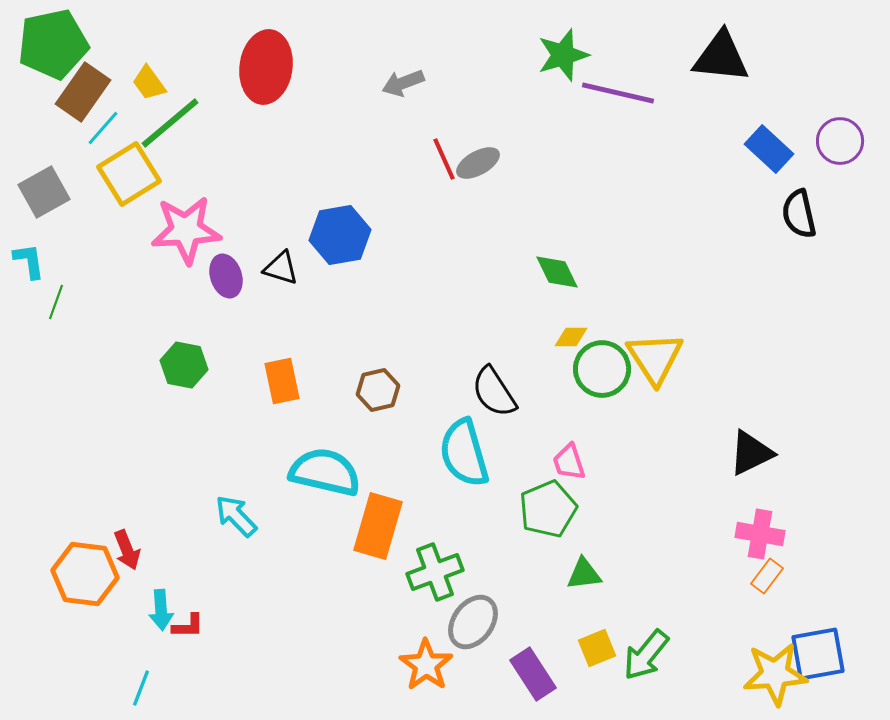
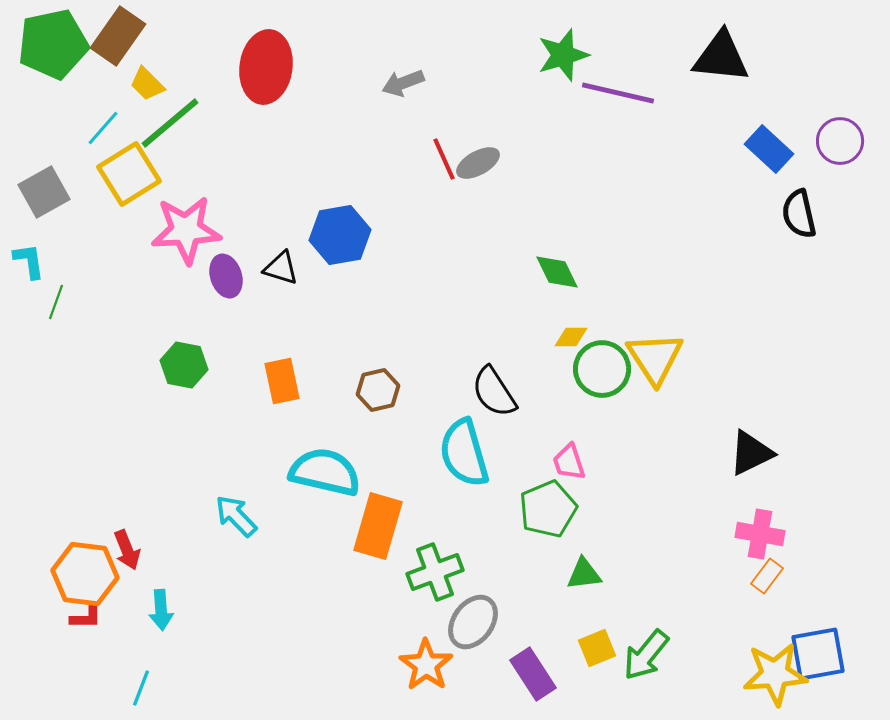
yellow trapezoid at (149, 83): moved 2 px left, 1 px down; rotated 9 degrees counterclockwise
brown rectangle at (83, 92): moved 35 px right, 56 px up
red L-shape at (188, 626): moved 102 px left, 9 px up
